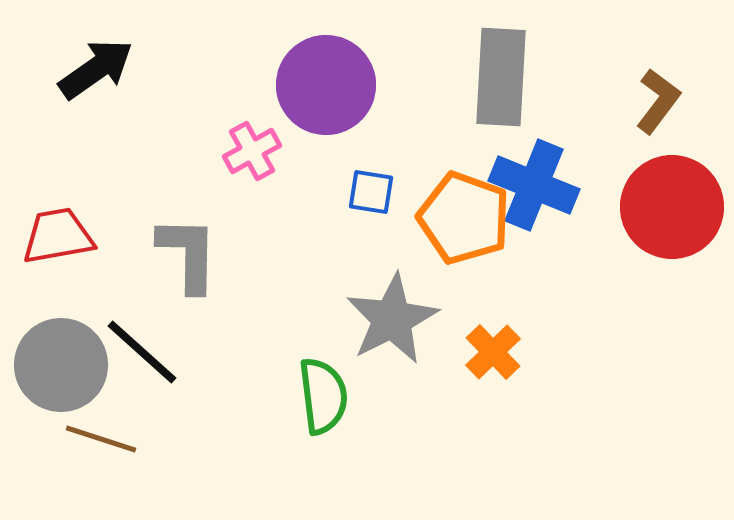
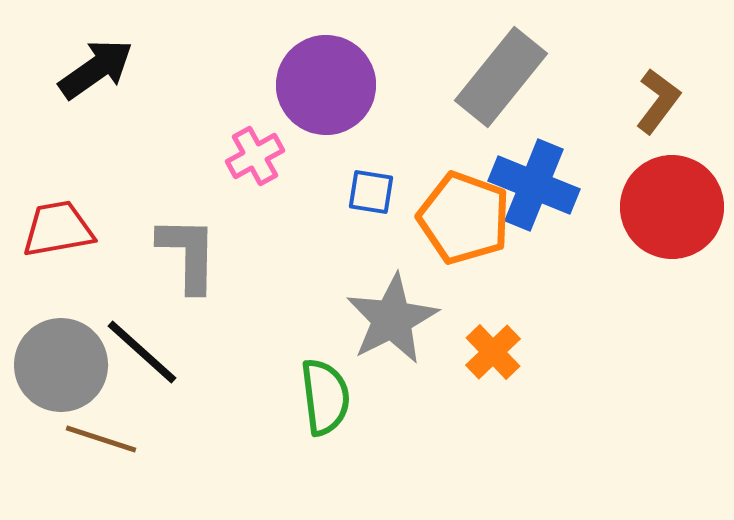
gray rectangle: rotated 36 degrees clockwise
pink cross: moved 3 px right, 5 px down
red trapezoid: moved 7 px up
green semicircle: moved 2 px right, 1 px down
